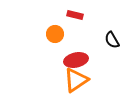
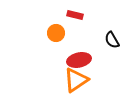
orange circle: moved 1 px right, 1 px up
red ellipse: moved 3 px right
